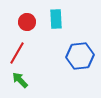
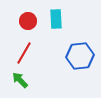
red circle: moved 1 px right, 1 px up
red line: moved 7 px right
